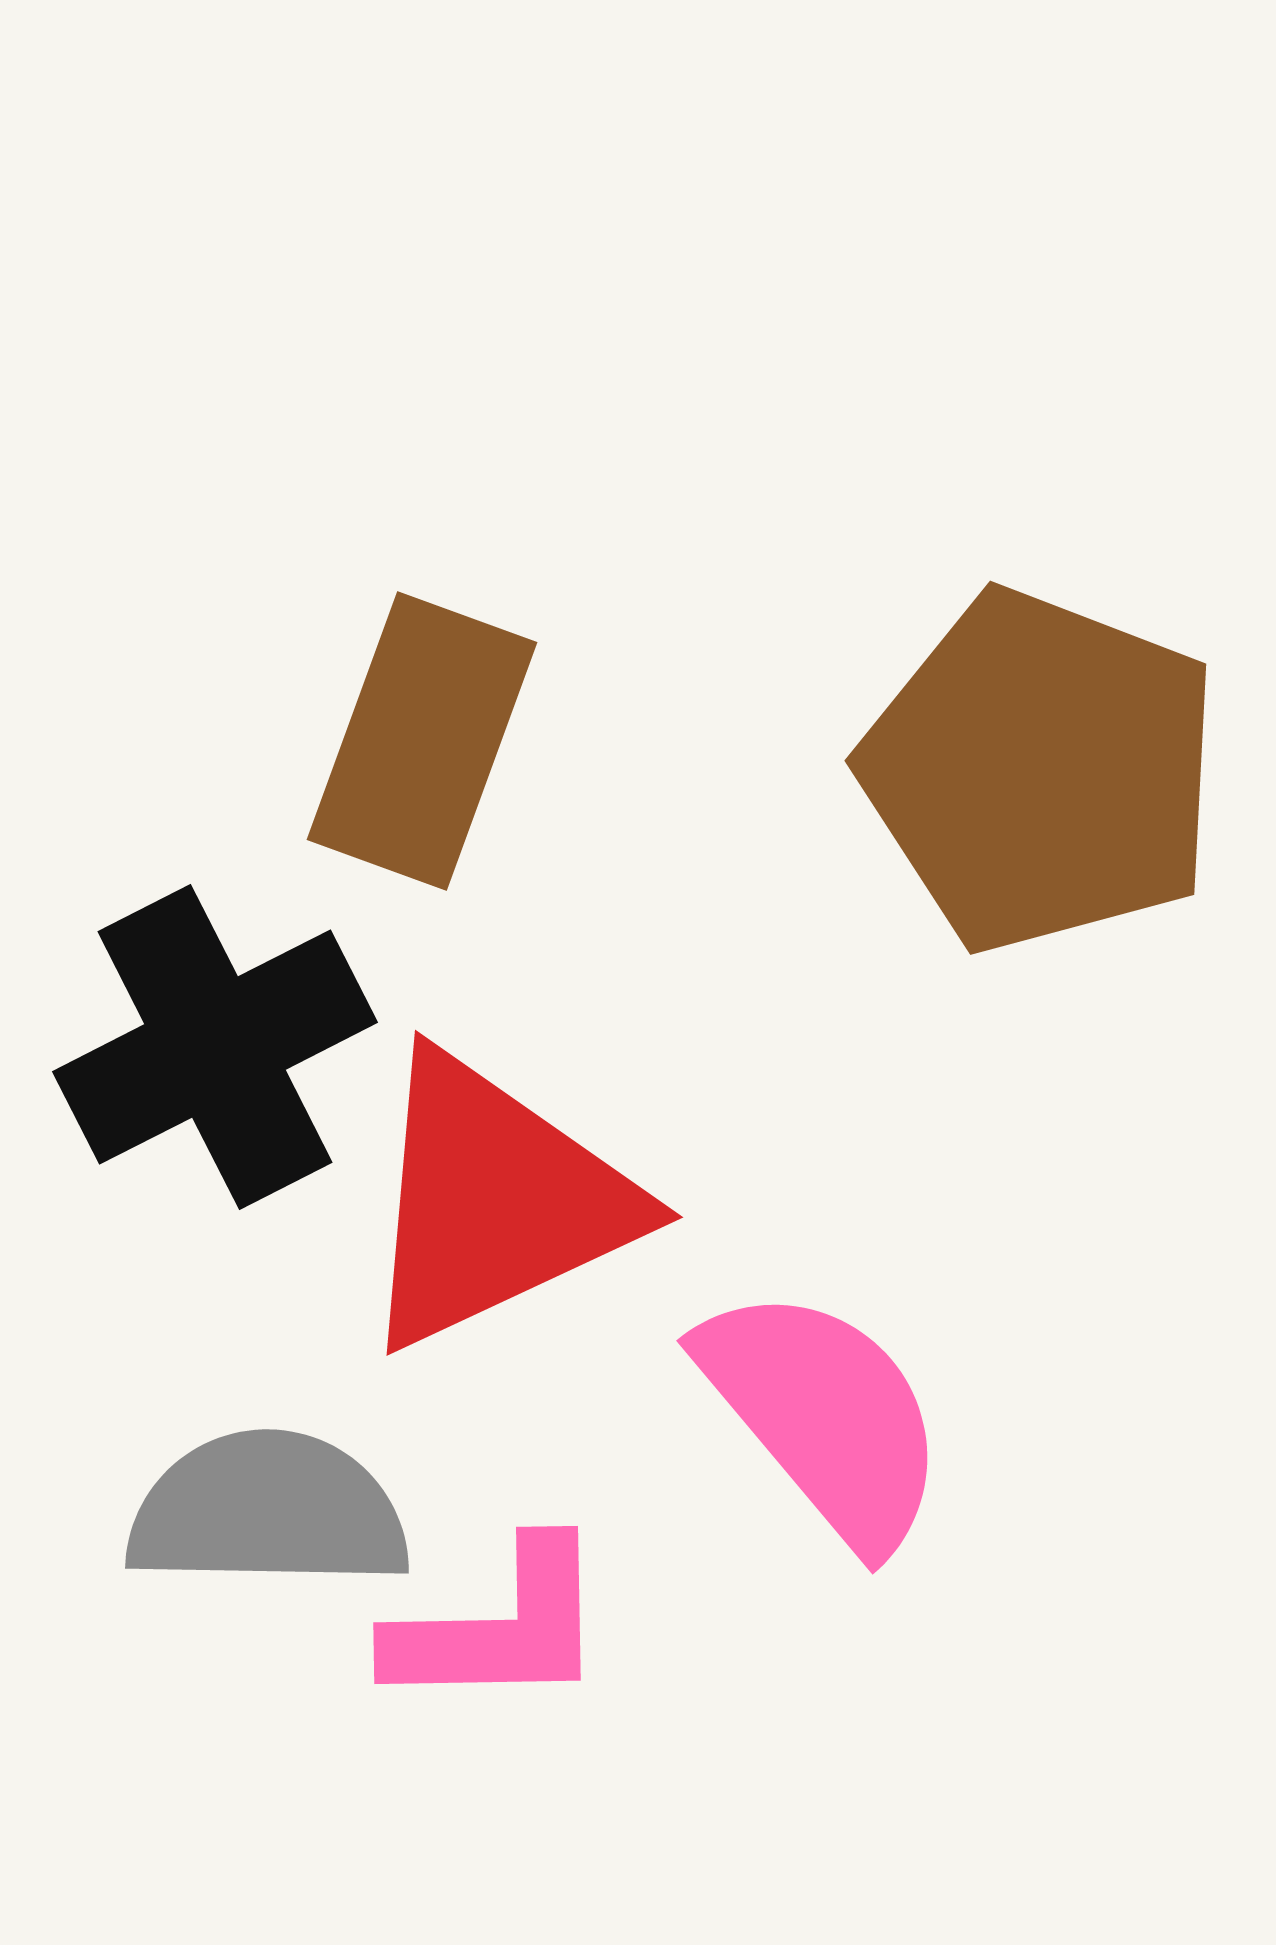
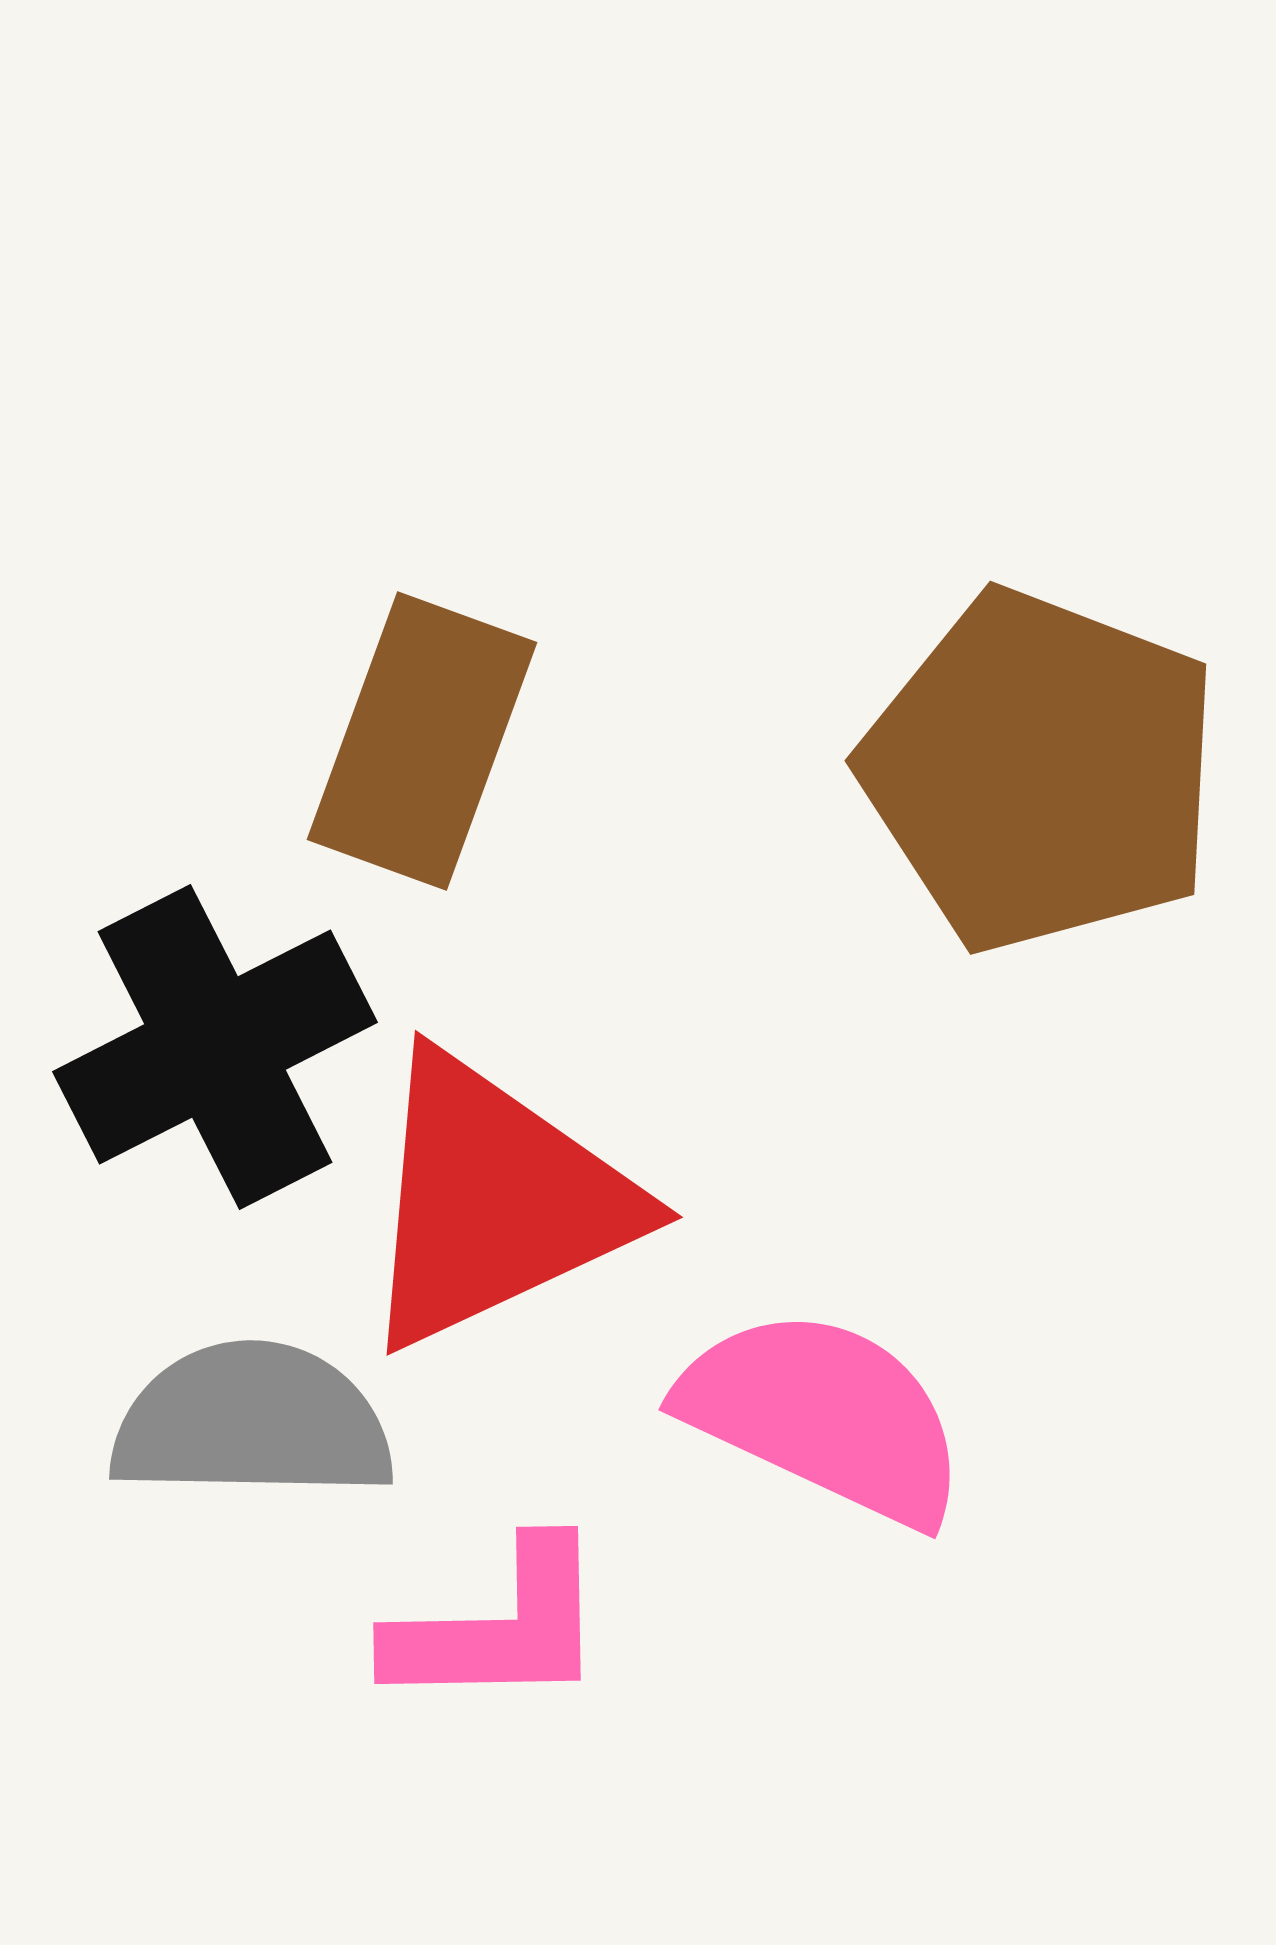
pink semicircle: rotated 25 degrees counterclockwise
gray semicircle: moved 16 px left, 89 px up
